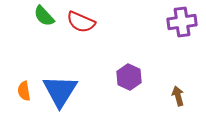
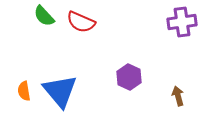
blue triangle: rotated 12 degrees counterclockwise
